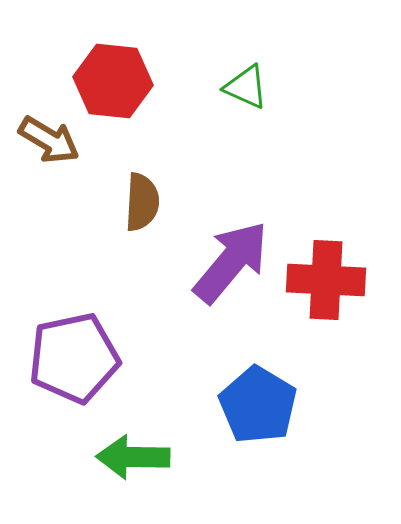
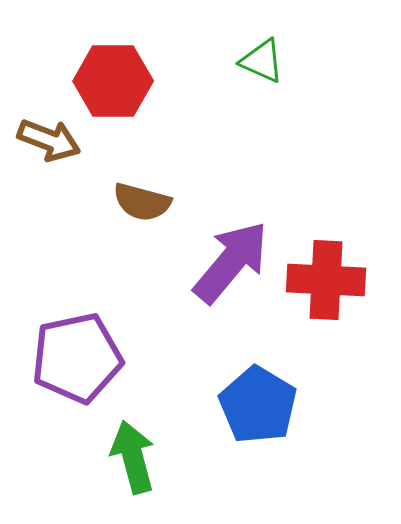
red hexagon: rotated 6 degrees counterclockwise
green triangle: moved 16 px right, 26 px up
brown arrow: rotated 10 degrees counterclockwise
brown semicircle: rotated 102 degrees clockwise
purple pentagon: moved 3 px right
green arrow: rotated 74 degrees clockwise
